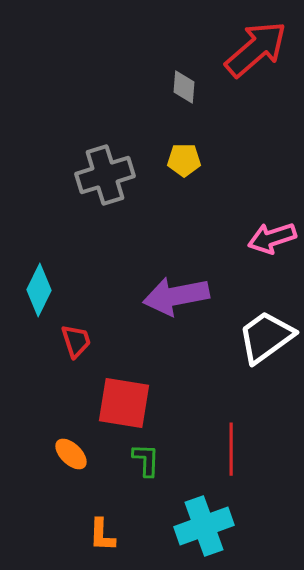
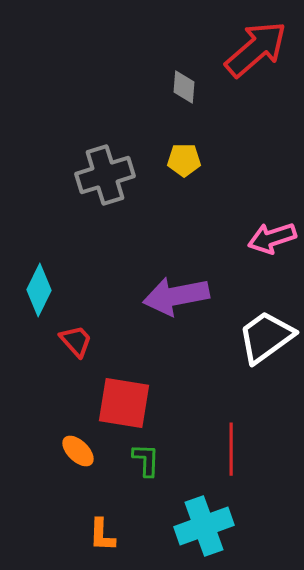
red trapezoid: rotated 24 degrees counterclockwise
orange ellipse: moved 7 px right, 3 px up
